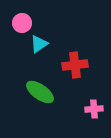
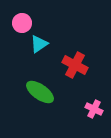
red cross: rotated 35 degrees clockwise
pink cross: rotated 30 degrees clockwise
